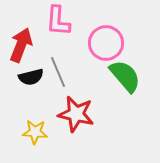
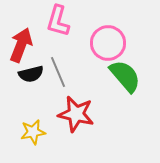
pink L-shape: rotated 12 degrees clockwise
pink circle: moved 2 px right
black semicircle: moved 3 px up
yellow star: moved 2 px left; rotated 15 degrees counterclockwise
